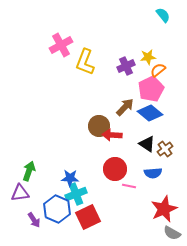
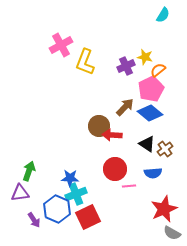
cyan semicircle: rotated 70 degrees clockwise
yellow star: moved 3 px left; rotated 21 degrees clockwise
pink line: rotated 16 degrees counterclockwise
